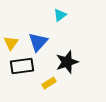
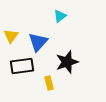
cyan triangle: moved 1 px down
yellow triangle: moved 7 px up
yellow rectangle: rotated 72 degrees counterclockwise
